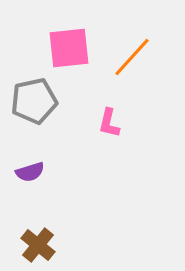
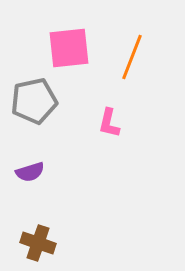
orange line: rotated 21 degrees counterclockwise
brown cross: moved 2 px up; rotated 20 degrees counterclockwise
